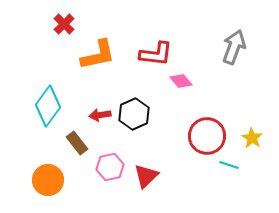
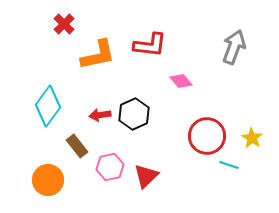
red L-shape: moved 6 px left, 9 px up
brown rectangle: moved 3 px down
